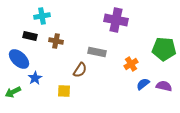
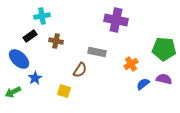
black rectangle: rotated 48 degrees counterclockwise
purple semicircle: moved 7 px up
yellow square: rotated 16 degrees clockwise
